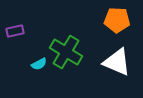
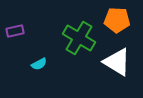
green cross: moved 13 px right, 14 px up
white triangle: rotated 8 degrees clockwise
